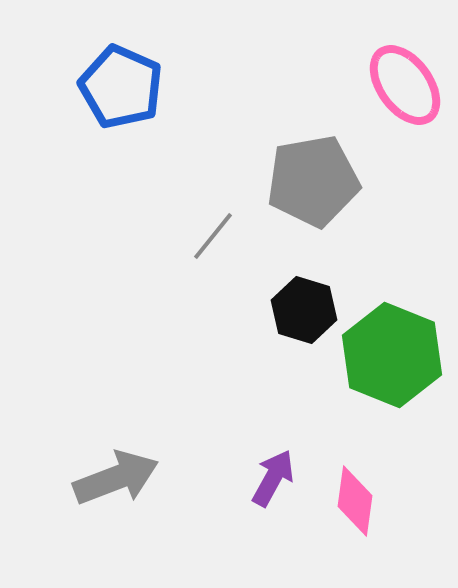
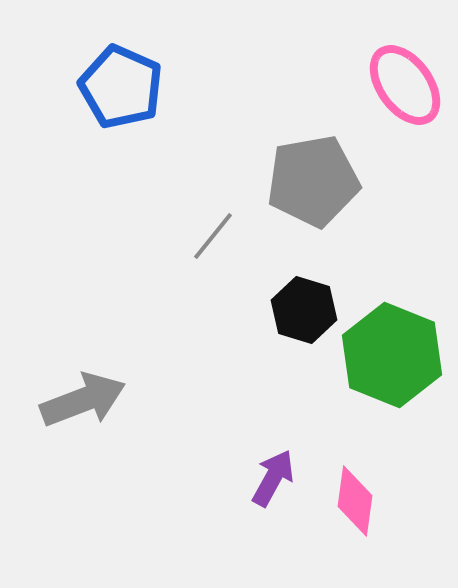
gray arrow: moved 33 px left, 78 px up
